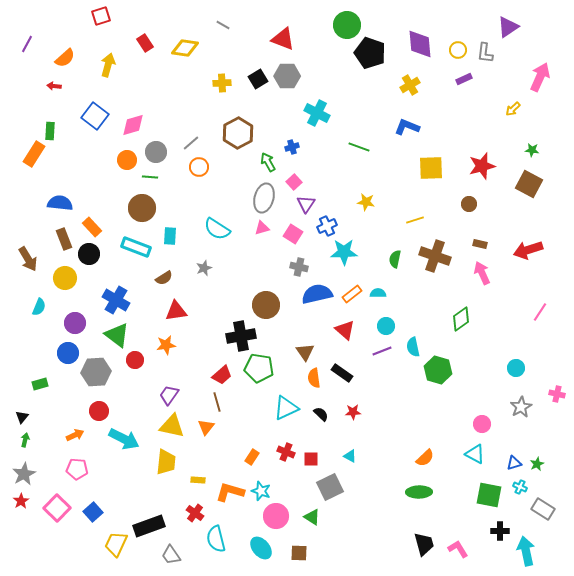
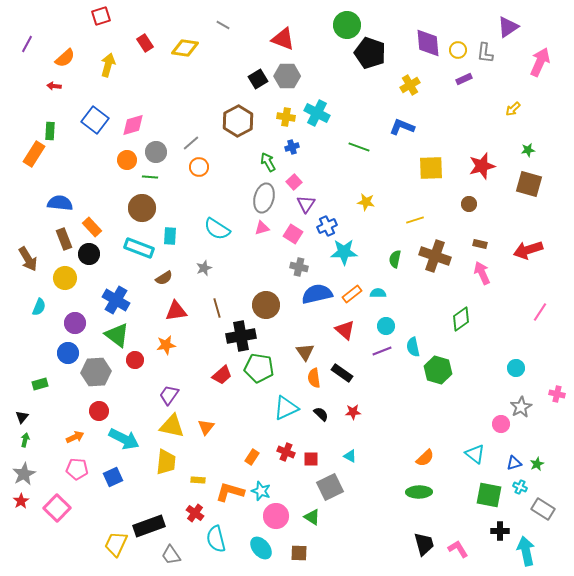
purple diamond at (420, 44): moved 8 px right, 1 px up
pink arrow at (540, 77): moved 15 px up
yellow cross at (222, 83): moved 64 px right, 34 px down; rotated 12 degrees clockwise
blue square at (95, 116): moved 4 px down
blue L-shape at (407, 127): moved 5 px left
brown hexagon at (238, 133): moved 12 px up
green star at (532, 150): moved 4 px left; rotated 16 degrees counterclockwise
brown square at (529, 184): rotated 12 degrees counterclockwise
cyan rectangle at (136, 247): moved 3 px right, 1 px down
brown line at (217, 402): moved 94 px up
pink circle at (482, 424): moved 19 px right
orange arrow at (75, 435): moved 2 px down
cyan triangle at (475, 454): rotated 10 degrees clockwise
blue square at (93, 512): moved 20 px right, 35 px up; rotated 18 degrees clockwise
